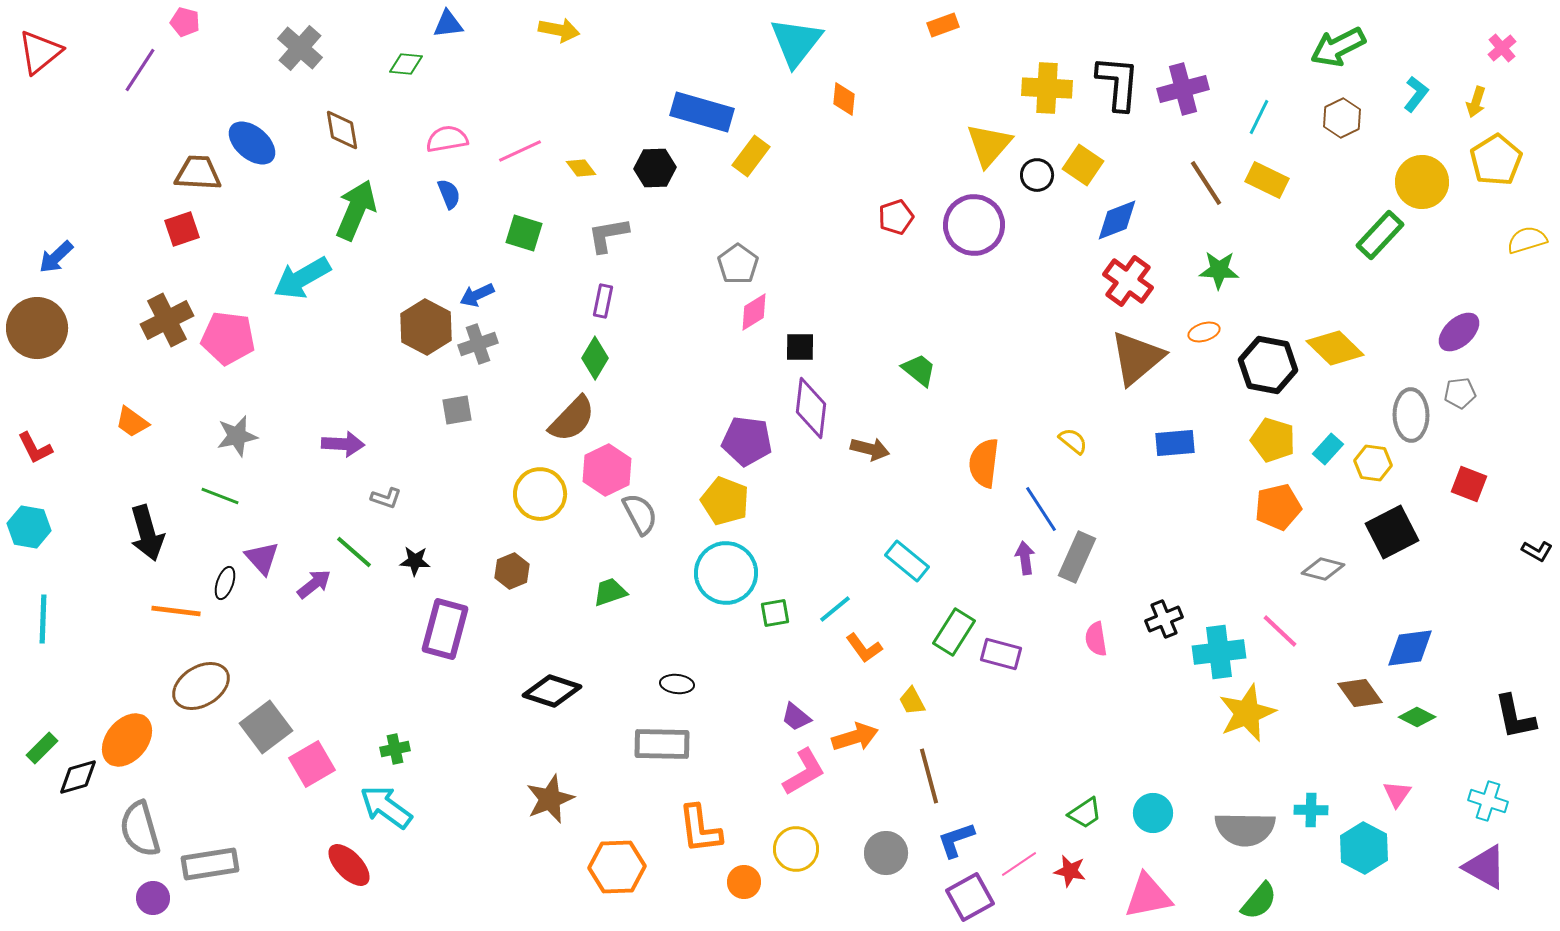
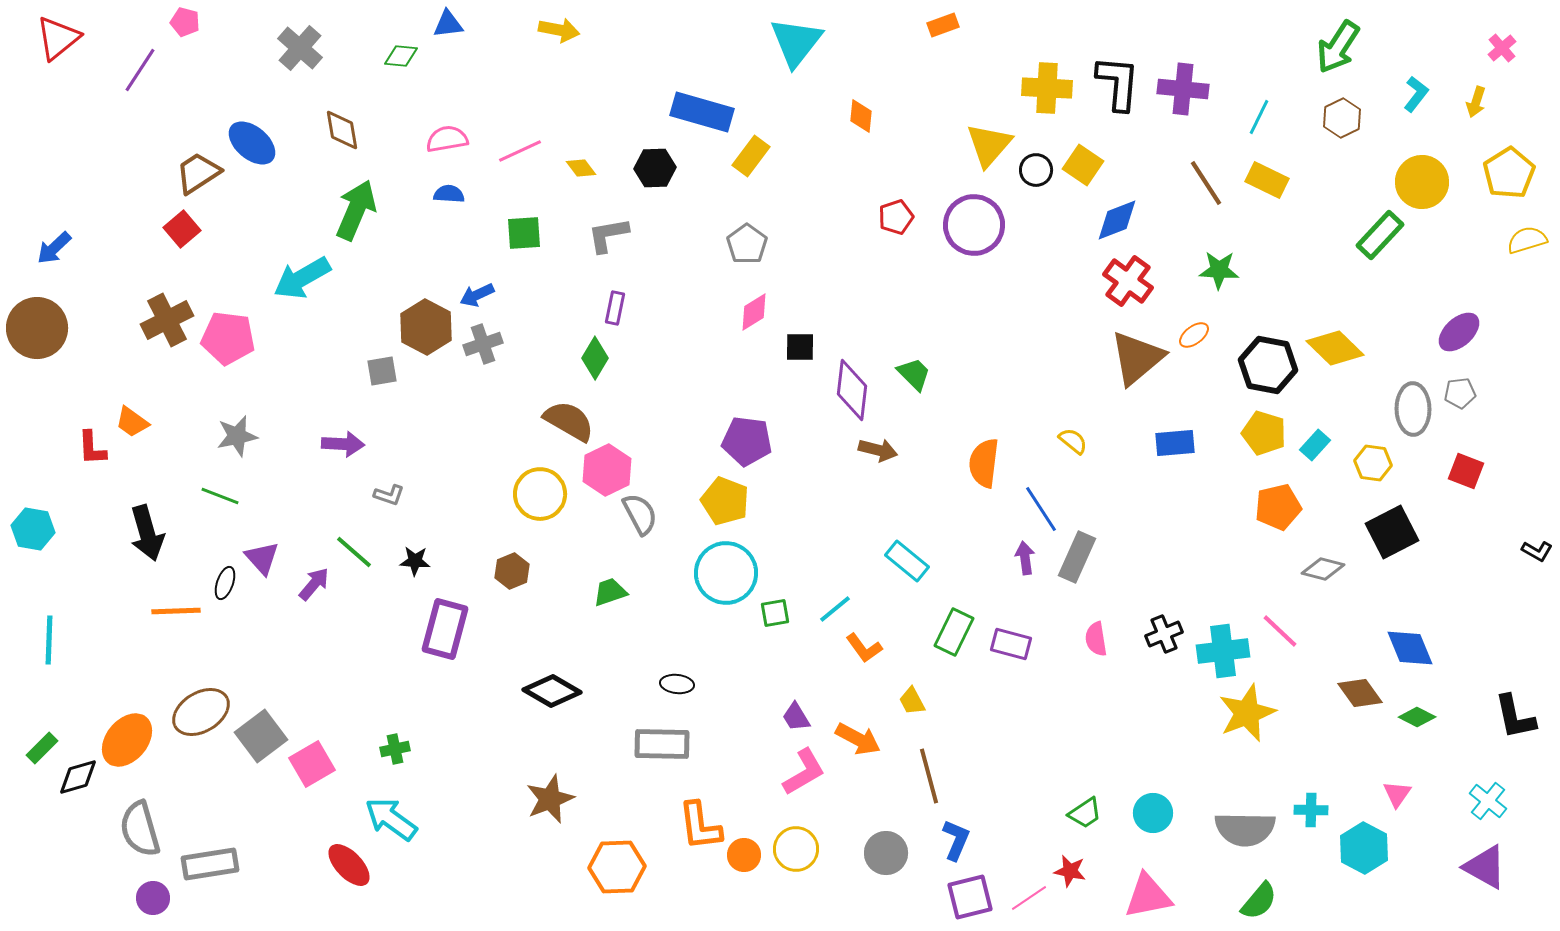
green arrow at (1338, 47): rotated 30 degrees counterclockwise
red triangle at (40, 52): moved 18 px right, 14 px up
green diamond at (406, 64): moved 5 px left, 8 px up
purple cross at (1183, 89): rotated 21 degrees clockwise
orange diamond at (844, 99): moved 17 px right, 17 px down
yellow pentagon at (1496, 160): moved 13 px right, 13 px down
brown trapezoid at (198, 173): rotated 36 degrees counterclockwise
black circle at (1037, 175): moved 1 px left, 5 px up
blue semicircle at (449, 194): rotated 64 degrees counterclockwise
red square at (182, 229): rotated 21 degrees counterclockwise
green square at (524, 233): rotated 21 degrees counterclockwise
blue arrow at (56, 257): moved 2 px left, 9 px up
gray pentagon at (738, 264): moved 9 px right, 20 px up
purple rectangle at (603, 301): moved 12 px right, 7 px down
orange ellipse at (1204, 332): moved 10 px left, 3 px down; rotated 20 degrees counterclockwise
gray cross at (478, 344): moved 5 px right
green trapezoid at (919, 370): moved 5 px left, 4 px down; rotated 6 degrees clockwise
purple diamond at (811, 408): moved 41 px right, 18 px up
gray square at (457, 410): moved 75 px left, 39 px up
gray ellipse at (1411, 415): moved 2 px right, 6 px up
brown semicircle at (572, 419): moved 3 px left, 2 px down; rotated 104 degrees counterclockwise
yellow pentagon at (1273, 440): moved 9 px left, 7 px up
red L-shape at (35, 448): moved 57 px right; rotated 24 degrees clockwise
brown arrow at (870, 449): moved 8 px right, 1 px down
cyan rectangle at (1328, 449): moved 13 px left, 4 px up
red square at (1469, 484): moved 3 px left, 13 px up
gray L-shape at (386, 498): moved 3 px right, 3 px up
cyan hexagon at (29, 527): moved 4 px right, 2 px down
purple arrow at (314, 584): rotated 12 degrees counterclockwise
orange line at (176, 611): rotated 9 degrees counterclockwise
cyan line at (43, 619): moved 6 px right, 21 px down
black cross at (1164, 619): moved 15 px down
green rectangle at (954, 632): rotated 6 degrees counterclockwise
blue diamond at (1410, 648): rotated 75 degrees clockwise
cyan cross at (1219, 652): moved 4 px right, 1 px up
purple rectangle at (1001, 654): moved 10 px right, 10 px up
brown ellipse at (201, 686): moved 26 px down
black diamond at (552, 691): rotated 12 degrees clockwise
purple trapezoid at (796, 717): rotated 20 degrees clockwise
gray square at (266, 727): moved 5 px left, 9 px down
orange arrow at (855, 737): moved 3 px right, 2 px down; rotated 45 degrees clockwise
cyan cross at (1488, 801): rotated 21 degrees clockwise
cyan arrow at (386, 807): moved 5 px right, 12 px down
orange L-shape at (700, 829): moved 3 px up
blue L-shape at (956, 840): rotated 132 degrees clockwise
pink line at (1019, 864): moved 10 px right, 34 px down
orange circle at (744, 882): moved 27 px up
purple square at (970, 897): rotated 15 degrees clockwise
